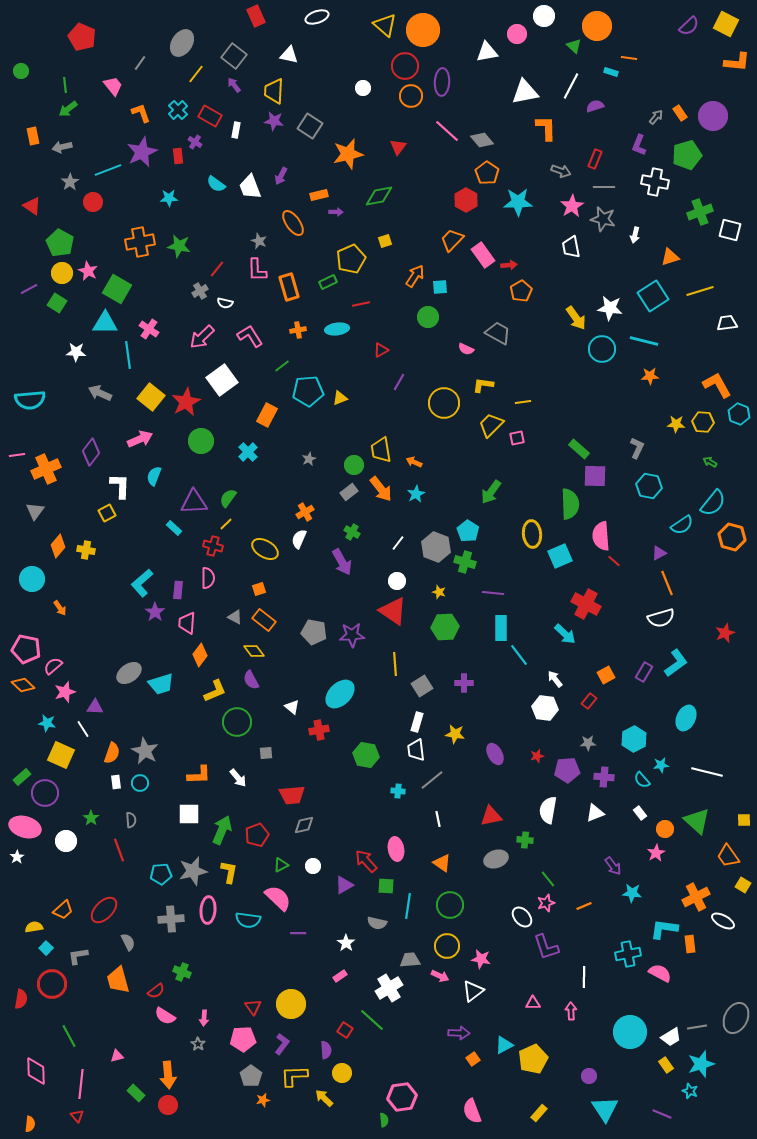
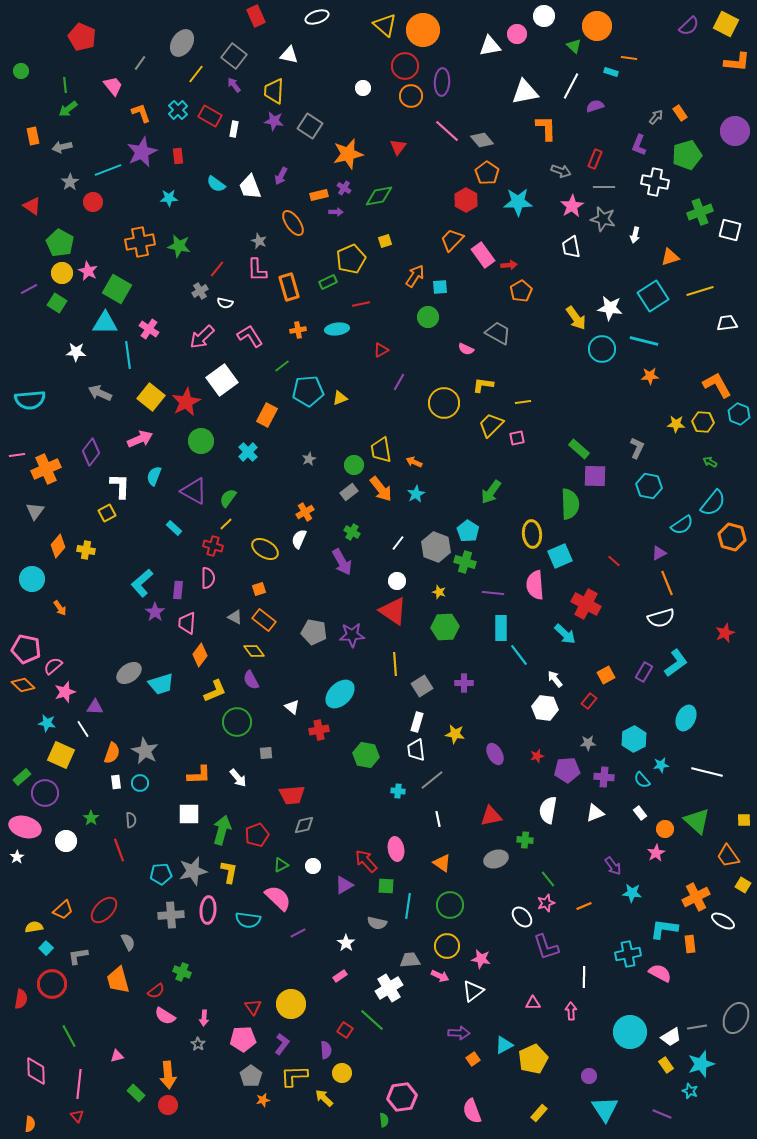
white triangle at (487, 52): moved 3 px right, 6 px up
purple circle at (713, 116): moved 22 px right, 15 px down
white rectangle at (236, 130): moved 2 px left, 1 px up
purple cross at (195, 142): moved 149 px right, 46 px down
purple triangle at (194, 502): moved 11 px up; rotated 32 degrees clockwise
pink semicircle at (601, 536): moved 66 px left, 49 px down
green arrow at (222, 830): rotated 8 degrees counterclockwise
gray cross at (171, 919): moved 4 px up
purple line at (298, 933): rotated 28 degrees counterclockwise
pink line at (81, 1084): moved 2 px left
